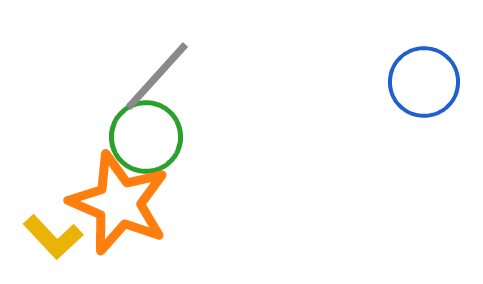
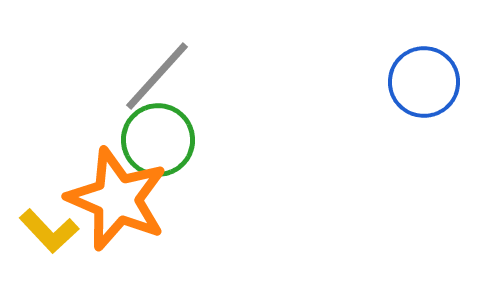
green circle: moved 12 px right, 3 px down
orange star: moved 2 px left, 4 px up
yellow L-shape: moved 4 px left, 6 px up
